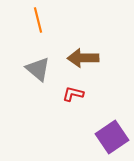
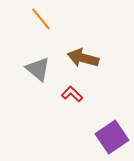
orange line: moved 3 px right, 1 px up; rotated 25 degrees counterclockwise
brown arrow: rotated 16 degrees clockwise
red L-shape: moved 1 px left; rotated 30 degrees clockwise
